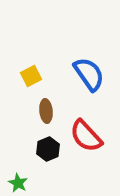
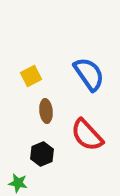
red semicircle: moved 1 px right, 1 px up
black hexagon: moved 6 px left, 5 px down
green star: rotated 18 degrees counterclockwise
